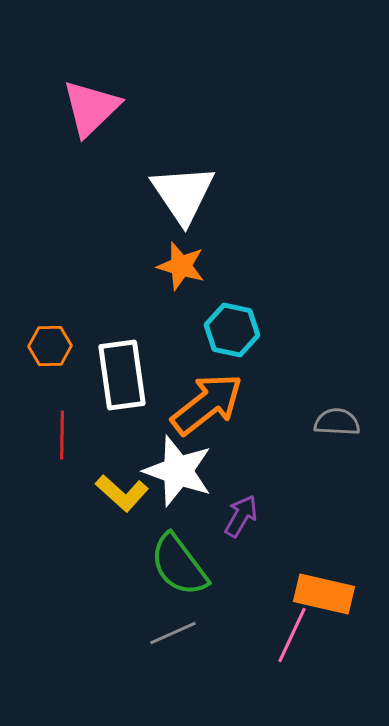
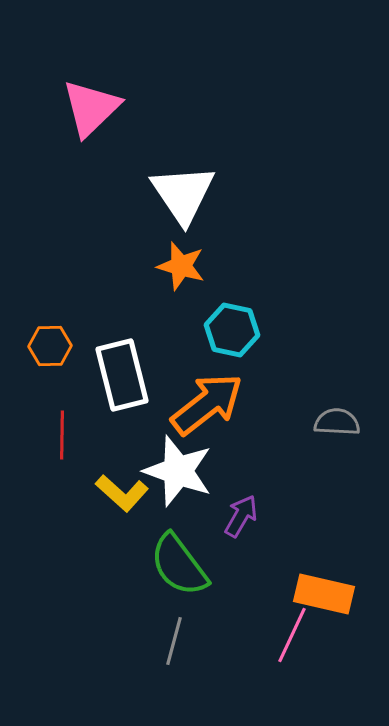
white rectangle: rotated 6 degrees counterclockwise
gray line: moved 1 px right, 8 px down; rotated 51 degrees counterclockwise
